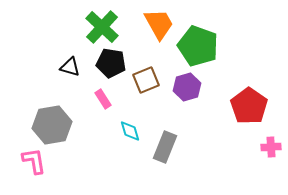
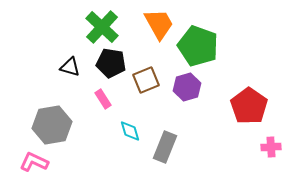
pink L-shape: moved 1 px down; rotated 56 degrees counterclockwise
